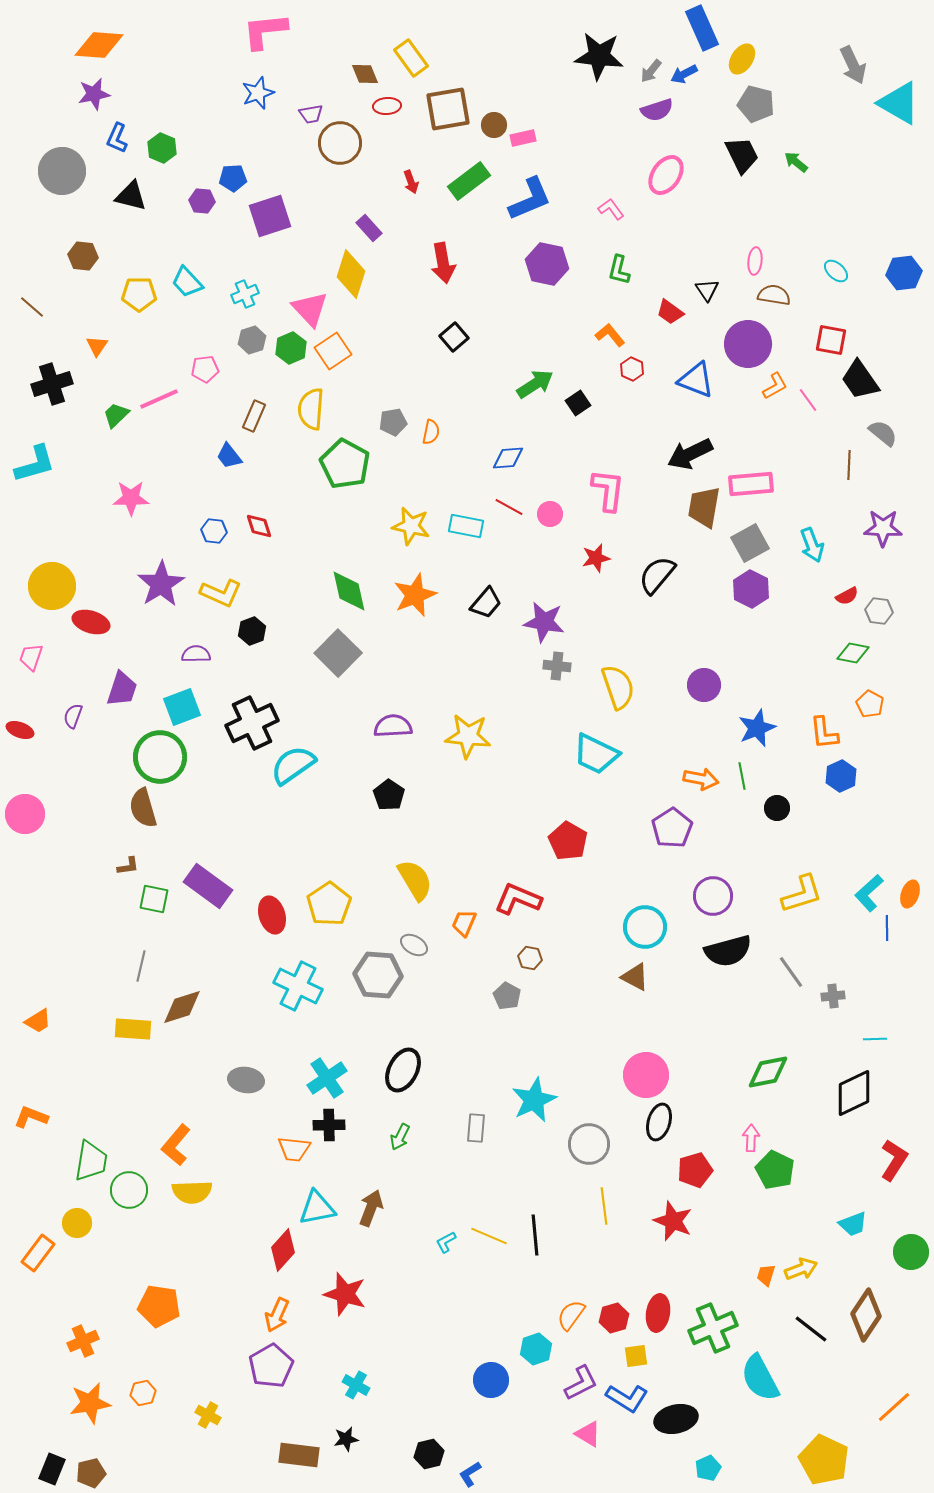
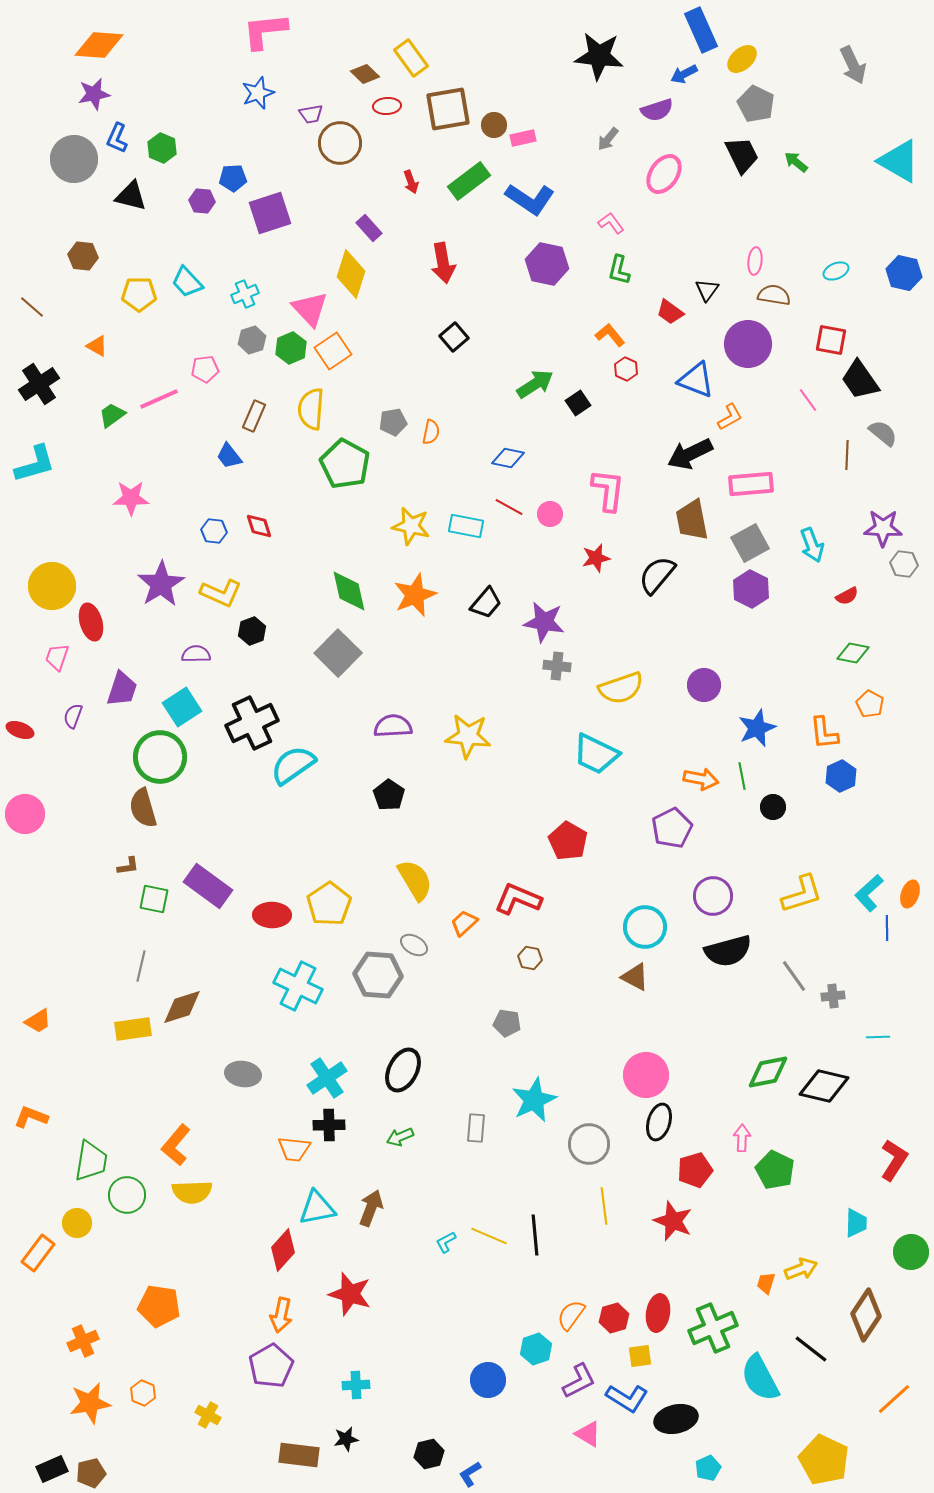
blue rectangle at (702, 28): moved 1 px left, 2 px down
yellow ellipse at (742, 59): rotated 16 degrees clockwise
gray arrow at (651, 71): moved 43 px left, 68 px down
brown diamond at (365, 74): rotated 24 degrees counterclockwise
cyan triangle at (899, 103): moved 58 px down
gray pentagon at (756, 104): rotated 12 degrees clockwise
gray circle at (62, 171): moved 12 px right, 12 px up
pink ellipse at (666, 175): moved 2 px left, 1 px up
blue L-shape at (530, 199): rotated 57 degrees clockwise
pink L-shape at (611, 209): moved 14 px down
purple square at (270, 216): moved 3 px up
cyan ellipse at (836, 271): rotated 65 degrees counterclockwise
blue hexagon at (904, 273): rotated 20 degrees clockwise
black triangle at (707, 290): rotated 10 degrees clockwise
orange triangle at (97, 346): rotated 35 degrees counterclockwise
red hexagon at (632, 369): moved 6 px left
black cross at (52, 384): moved 13 px left; rotated 15 degrees counterclockwise
orange L-shape at (775, 386): moved 45 px left, 31 px down
green trapezoid at (116, 415): moved 4 px left; rotated 8 degrees clockwise
blue diamond at (508, 458): rotated 16 degrees clockwise
brown line at (849, 465): moved 2 px left, 10 px up
brown trapezoid at (704, 507): moved 12 px left, 13 px down; rotated 21 degrees counterclockwise
gray hexagon at (879, 611): moved 25 px right, 47 px up
red ellipse at (91, 622): rotated 57 degrees clockwise
pink trapezoid at (31, 657): moved 26 px right
yellow semicircle at (618, 687): moved 3 px right, 1 px down; rotated 90 degrees clockwise
cyan square at (182, 707): rotated 12 degrees counterclockwise
black circle at (777, 808): moved 4 px left, 1 px up
purple pentagon at (672, 828): rotated 6 degrees clockwise
red ellipse at (272, 915): rotated 72 degrees counterclockwise
orange trapezoid at (464, 923): rotated 24 degrees clockwise
gray line at (791, 972): moved 3 px right, 4 px down
gray pentagon at (507, 996): moved 27 px down; rotated 20 degrees counterclockwise
yellow rectangle at (133, 1029): rotated 12 degrees counterclockwise
cyan line at (875, 1039): moved 3 px right, 2 px up
gray ellipse at (246, 1080): moved 3 px left, 6 px up
black diamond at (854, 1093): moved 30 px left, 7 px up; rotated 39 degrees clockwise
green arrow at (400, 1137): rotated 40 degrees clockwise
pink arrow at (751, 1138): moved 9 px left
green circle at (129, 1190): moved 2 px left, 5 px down
cyan trapezoid at (853, 1224): moved 3 px right, 1 px up; rotated 68 degrees counterclockwise
orange trapezoid at (766, 1275): moved 8 px down
red star at (345, 1294): moved 5 px right
orange arrow at (277, 1315): moved 4 px right; rotated 12 degrees counterclockwise
black line at (811, 1329): moved 20 px down
yellow square at (636, 1356): moved 4 px right
blue circle at (491, 1380): moved 3 px left
purple L-shape at (581, 1383): moved 2 px left, 2 px up
cyan cross at (356, 1385): rotated 32 degrees counterclockwise
orange hexagon at (143, 1393): rotated 25 degrees counterclockwise
orange line at (894, 1407): moved 8 px up
black rectangle at (52, 1469): rotated 44 degrees clockwise
